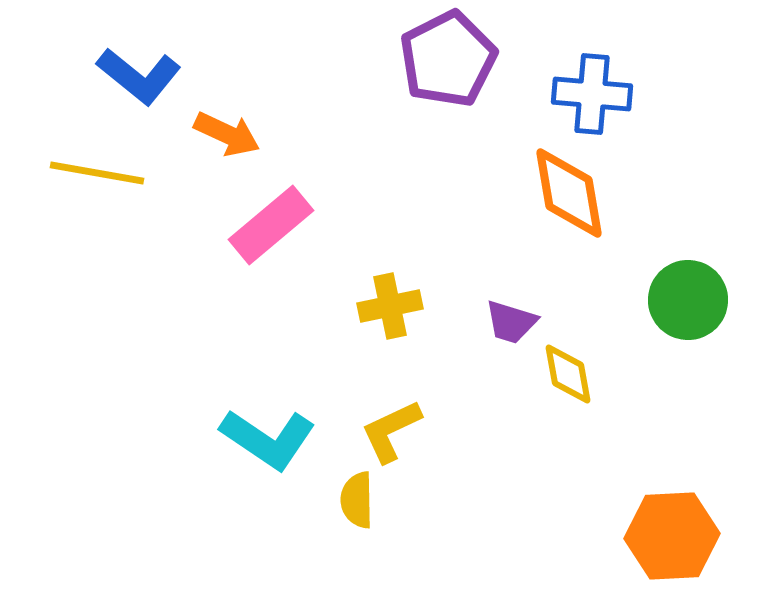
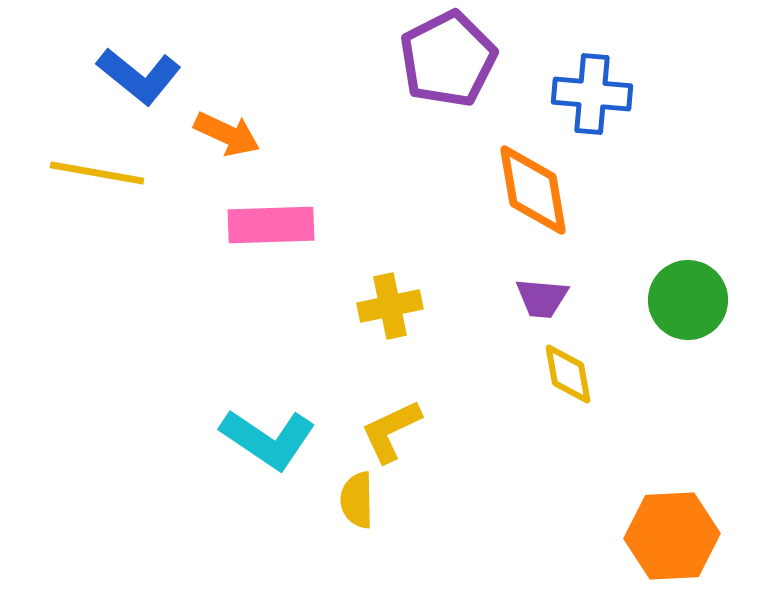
orange diamond: moved 36 px left, 3 px up
pink rectangle: rotated 38 degrees clockwise
purple trapezoid: moved 31 px right, 24 px up; rotated 12 degrees counterclockwise
